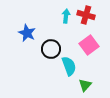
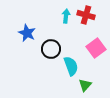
pink square: moved 7 px right, 3 px down
cyan semicircle: moved 2 px right
